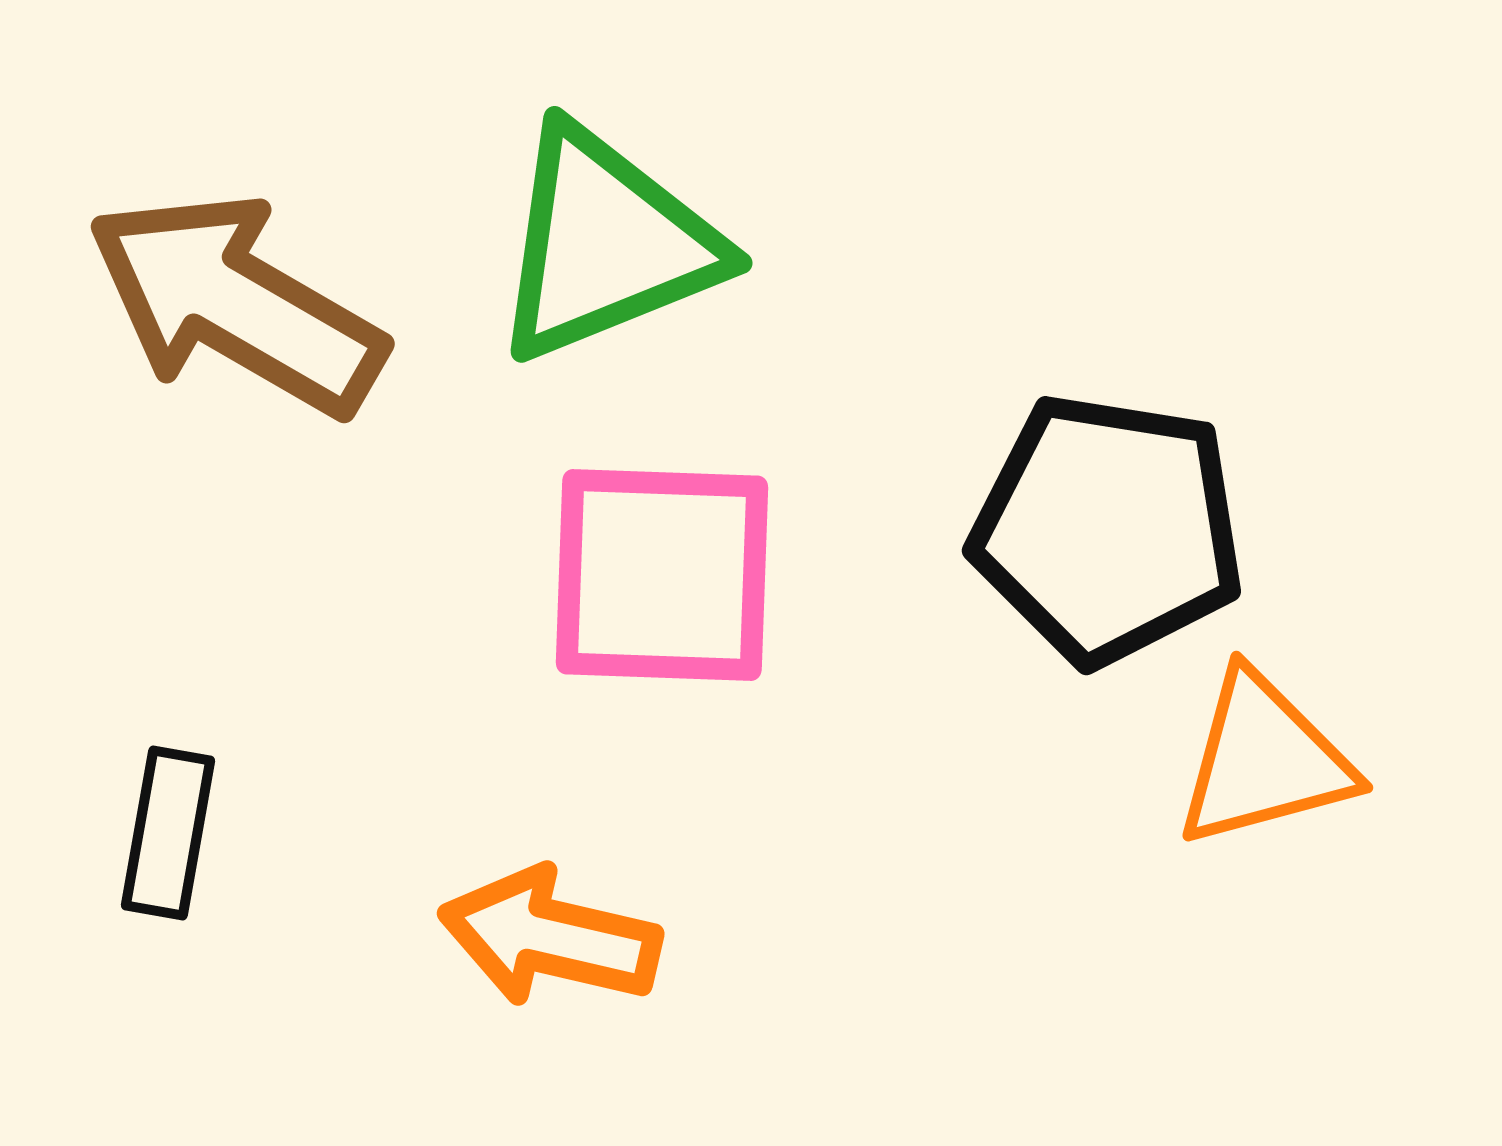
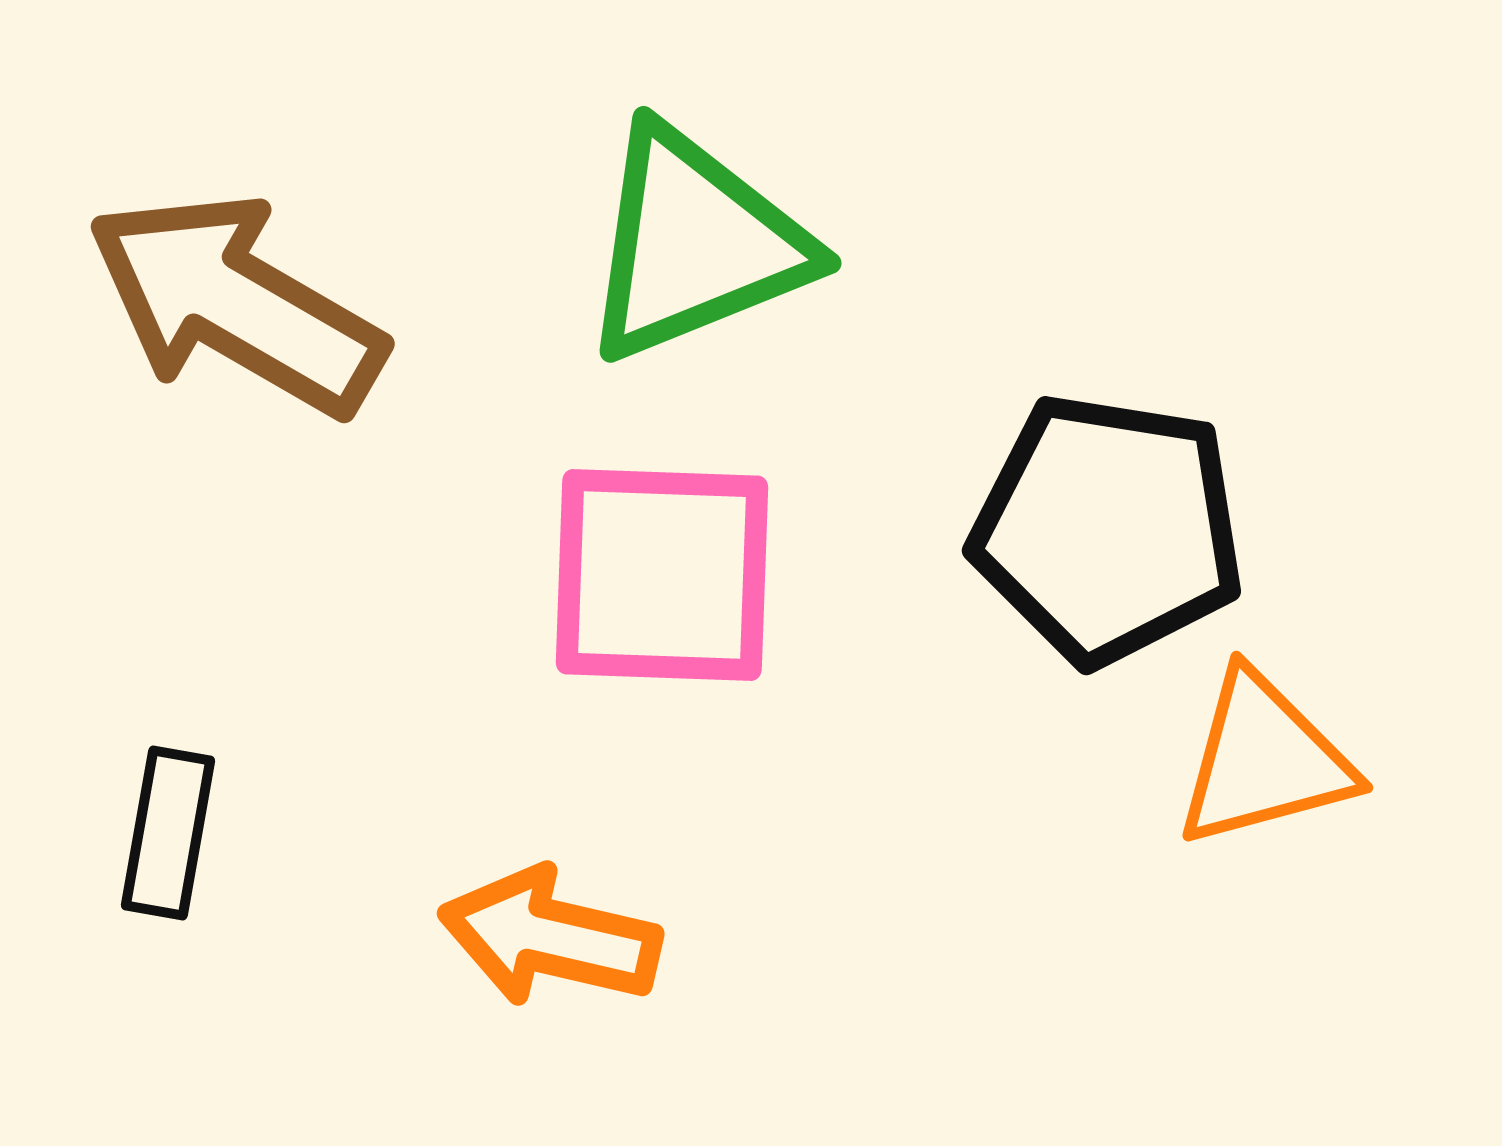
green triangle: moved 89 px right
